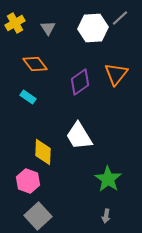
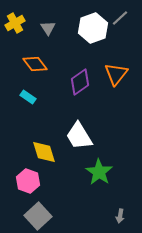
white hexagon: rotated 16 degrees counterclockwise
yellow diamond: moved 1 px right; rotated 20 degrees counterclockwise
green star: moved 9 px left, 7 px up
gray arrow: moved 14 px right
